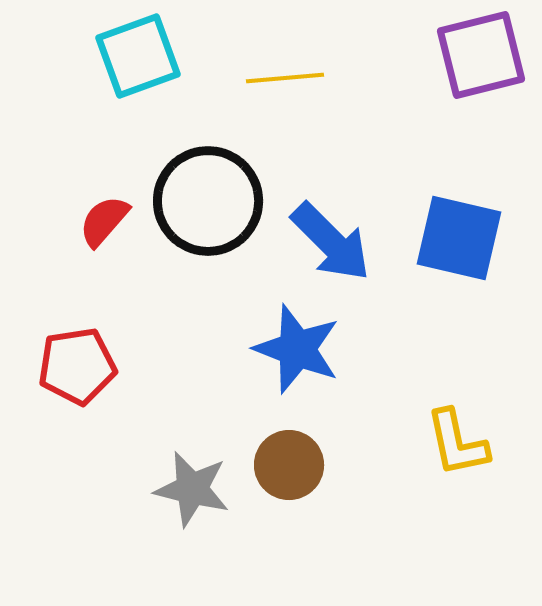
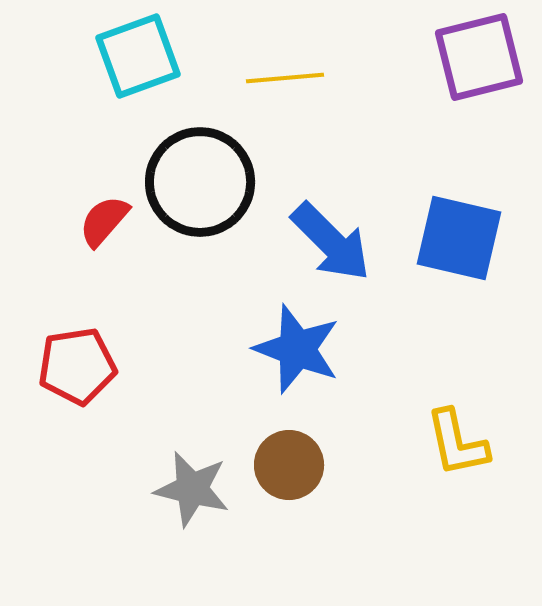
purple square: moved 2 px left, 2 px down
black circle: moved 8 px left, 19 px up
